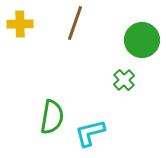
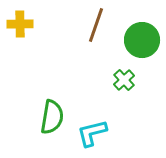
brown line: moved 21 px right, 2 px down
cyan L-shape: moved 2 px right
